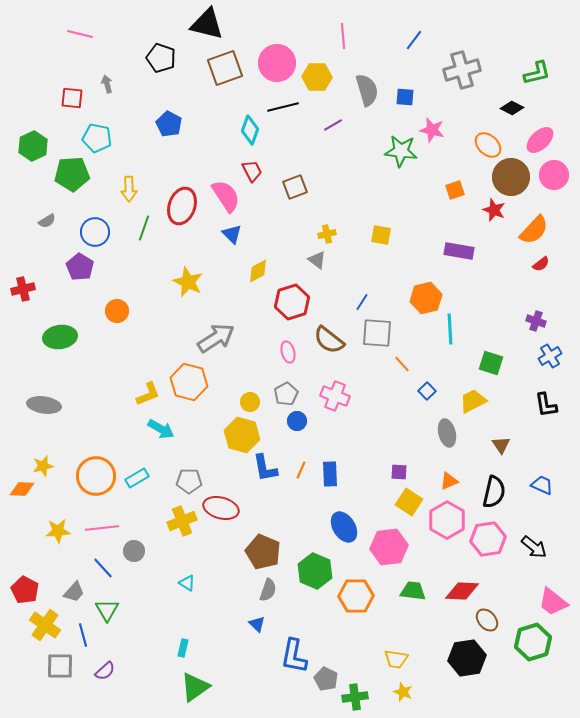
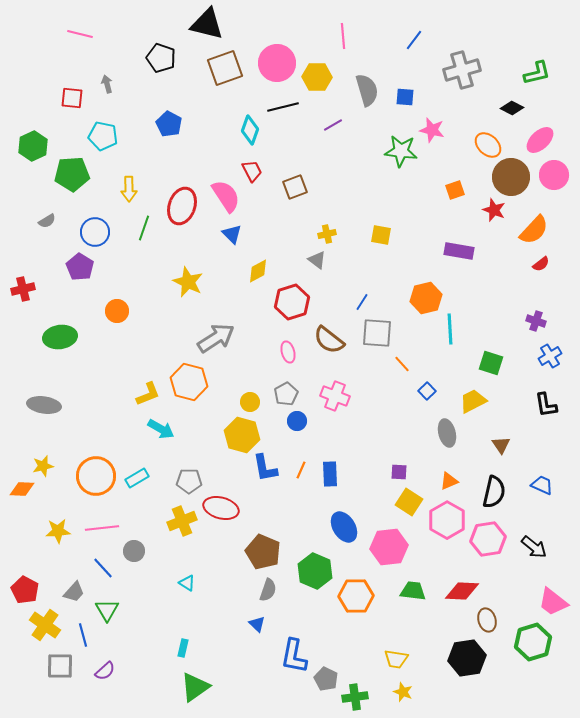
cyan pentagon at (97, 138): moved 6 px right, 2 px up
brown ellipse at (487, 620): rotated 25 degrees clockwise
